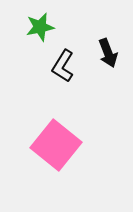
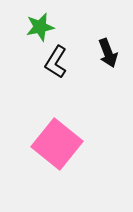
black L-shape: moved 7 px left, 4 px up
pink square: moved 1 px right, 1 px up
